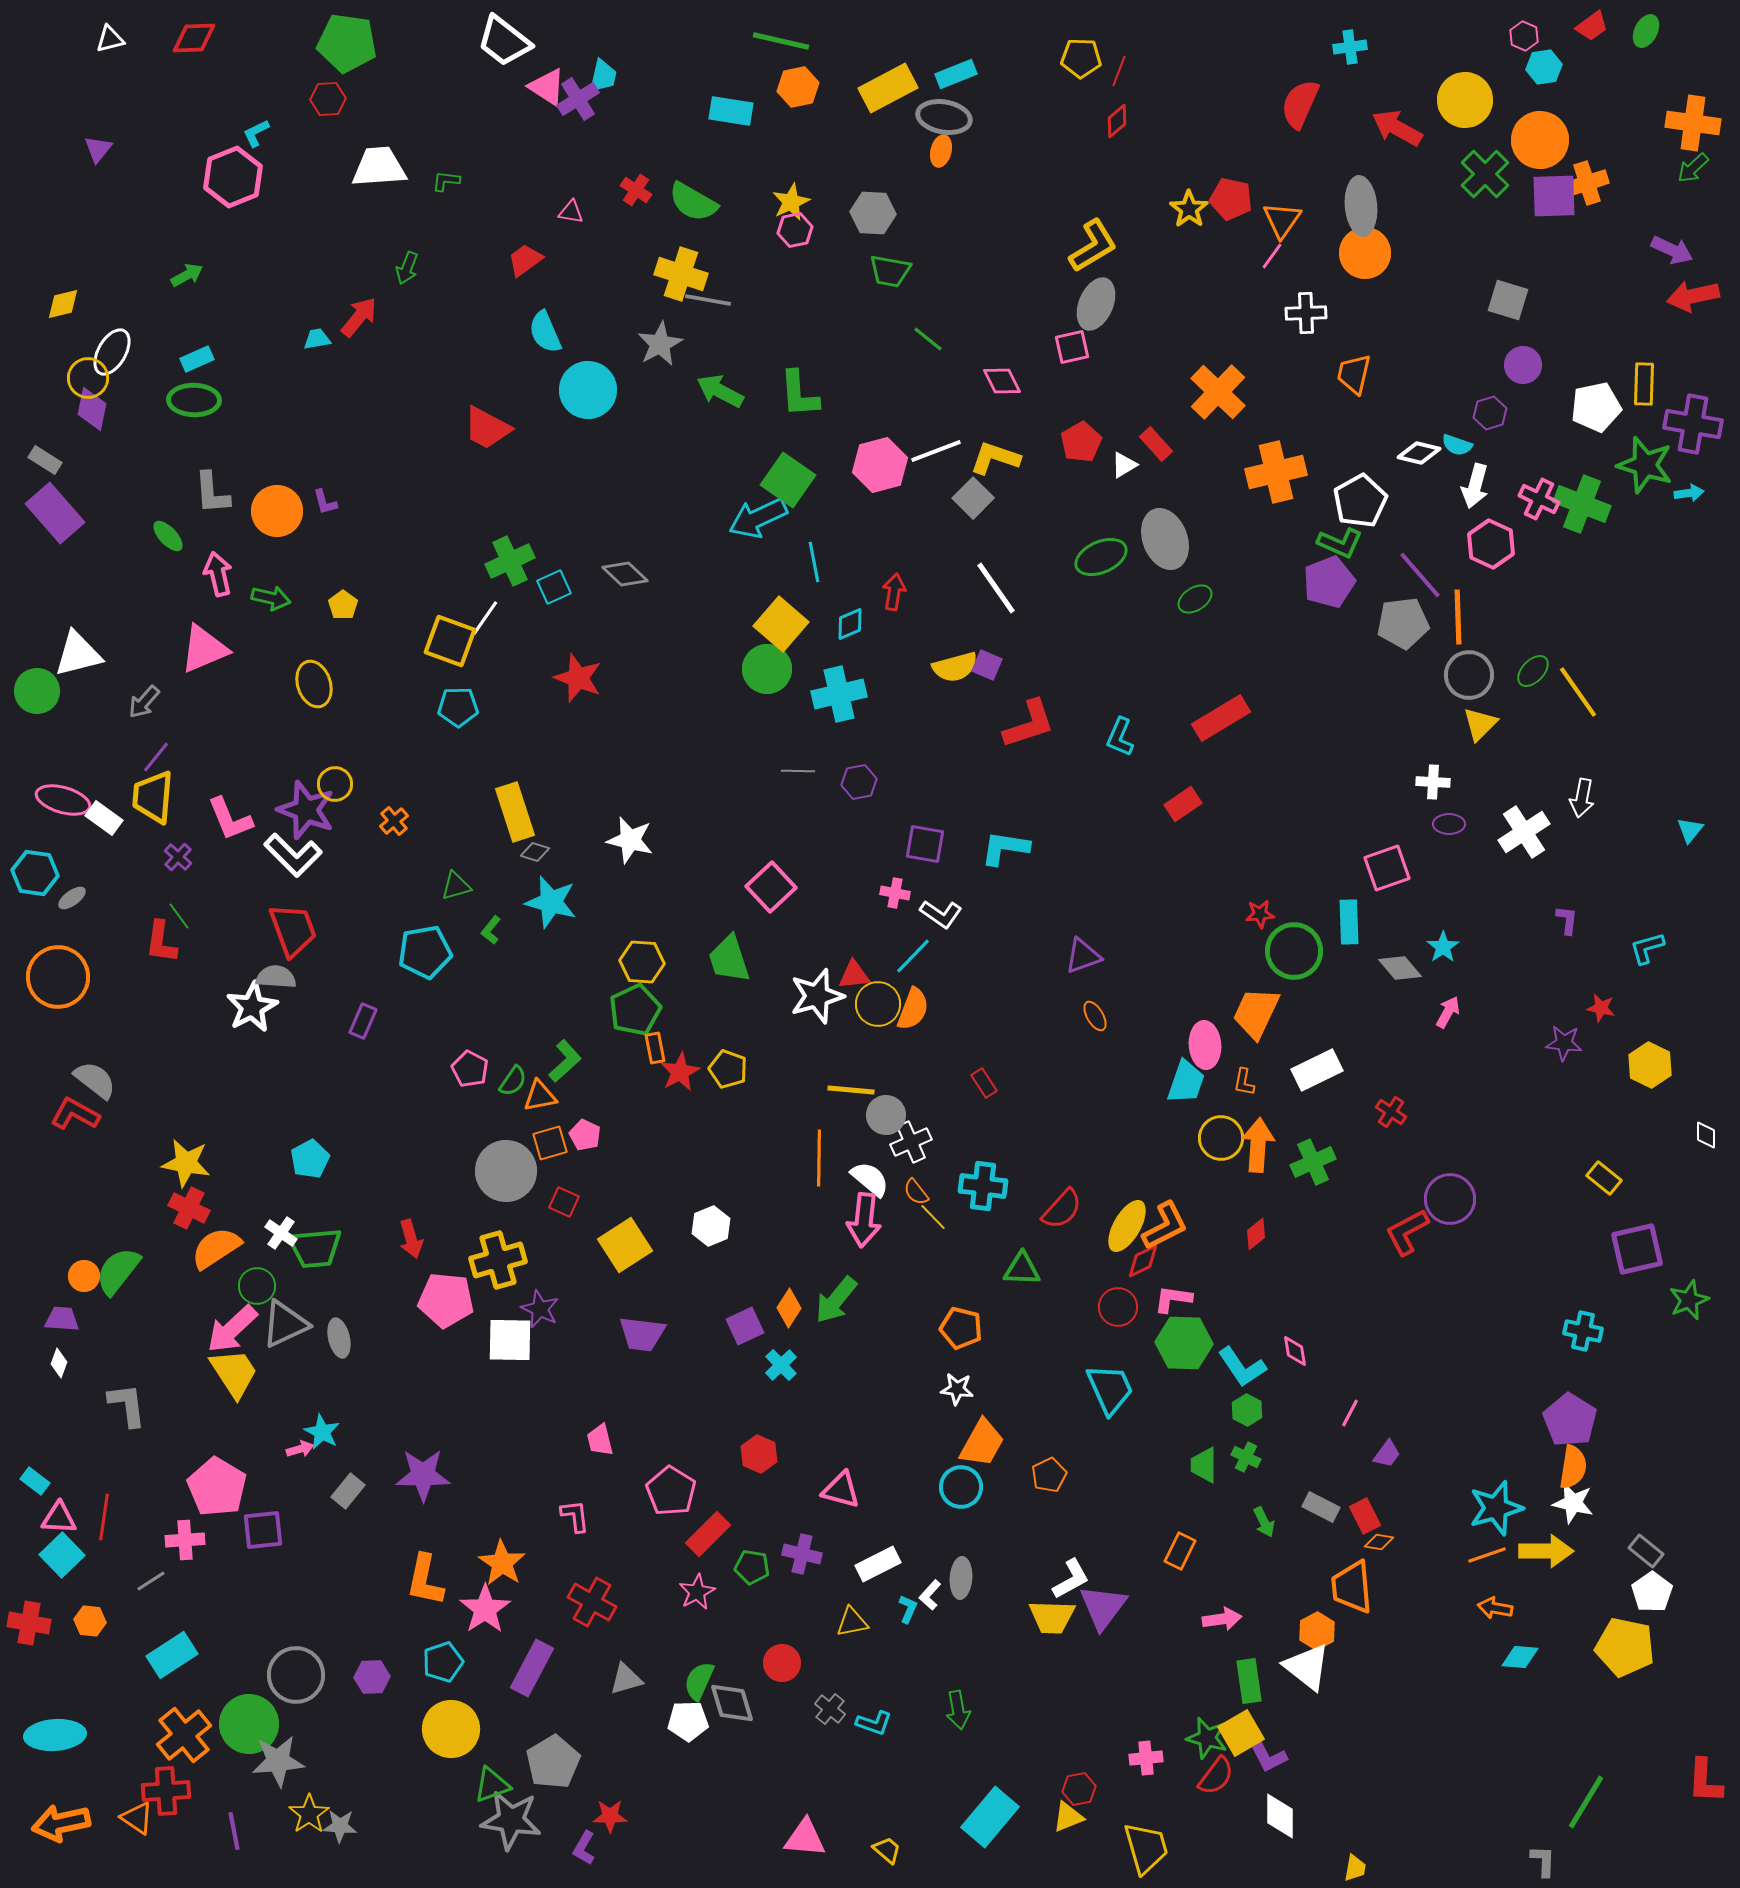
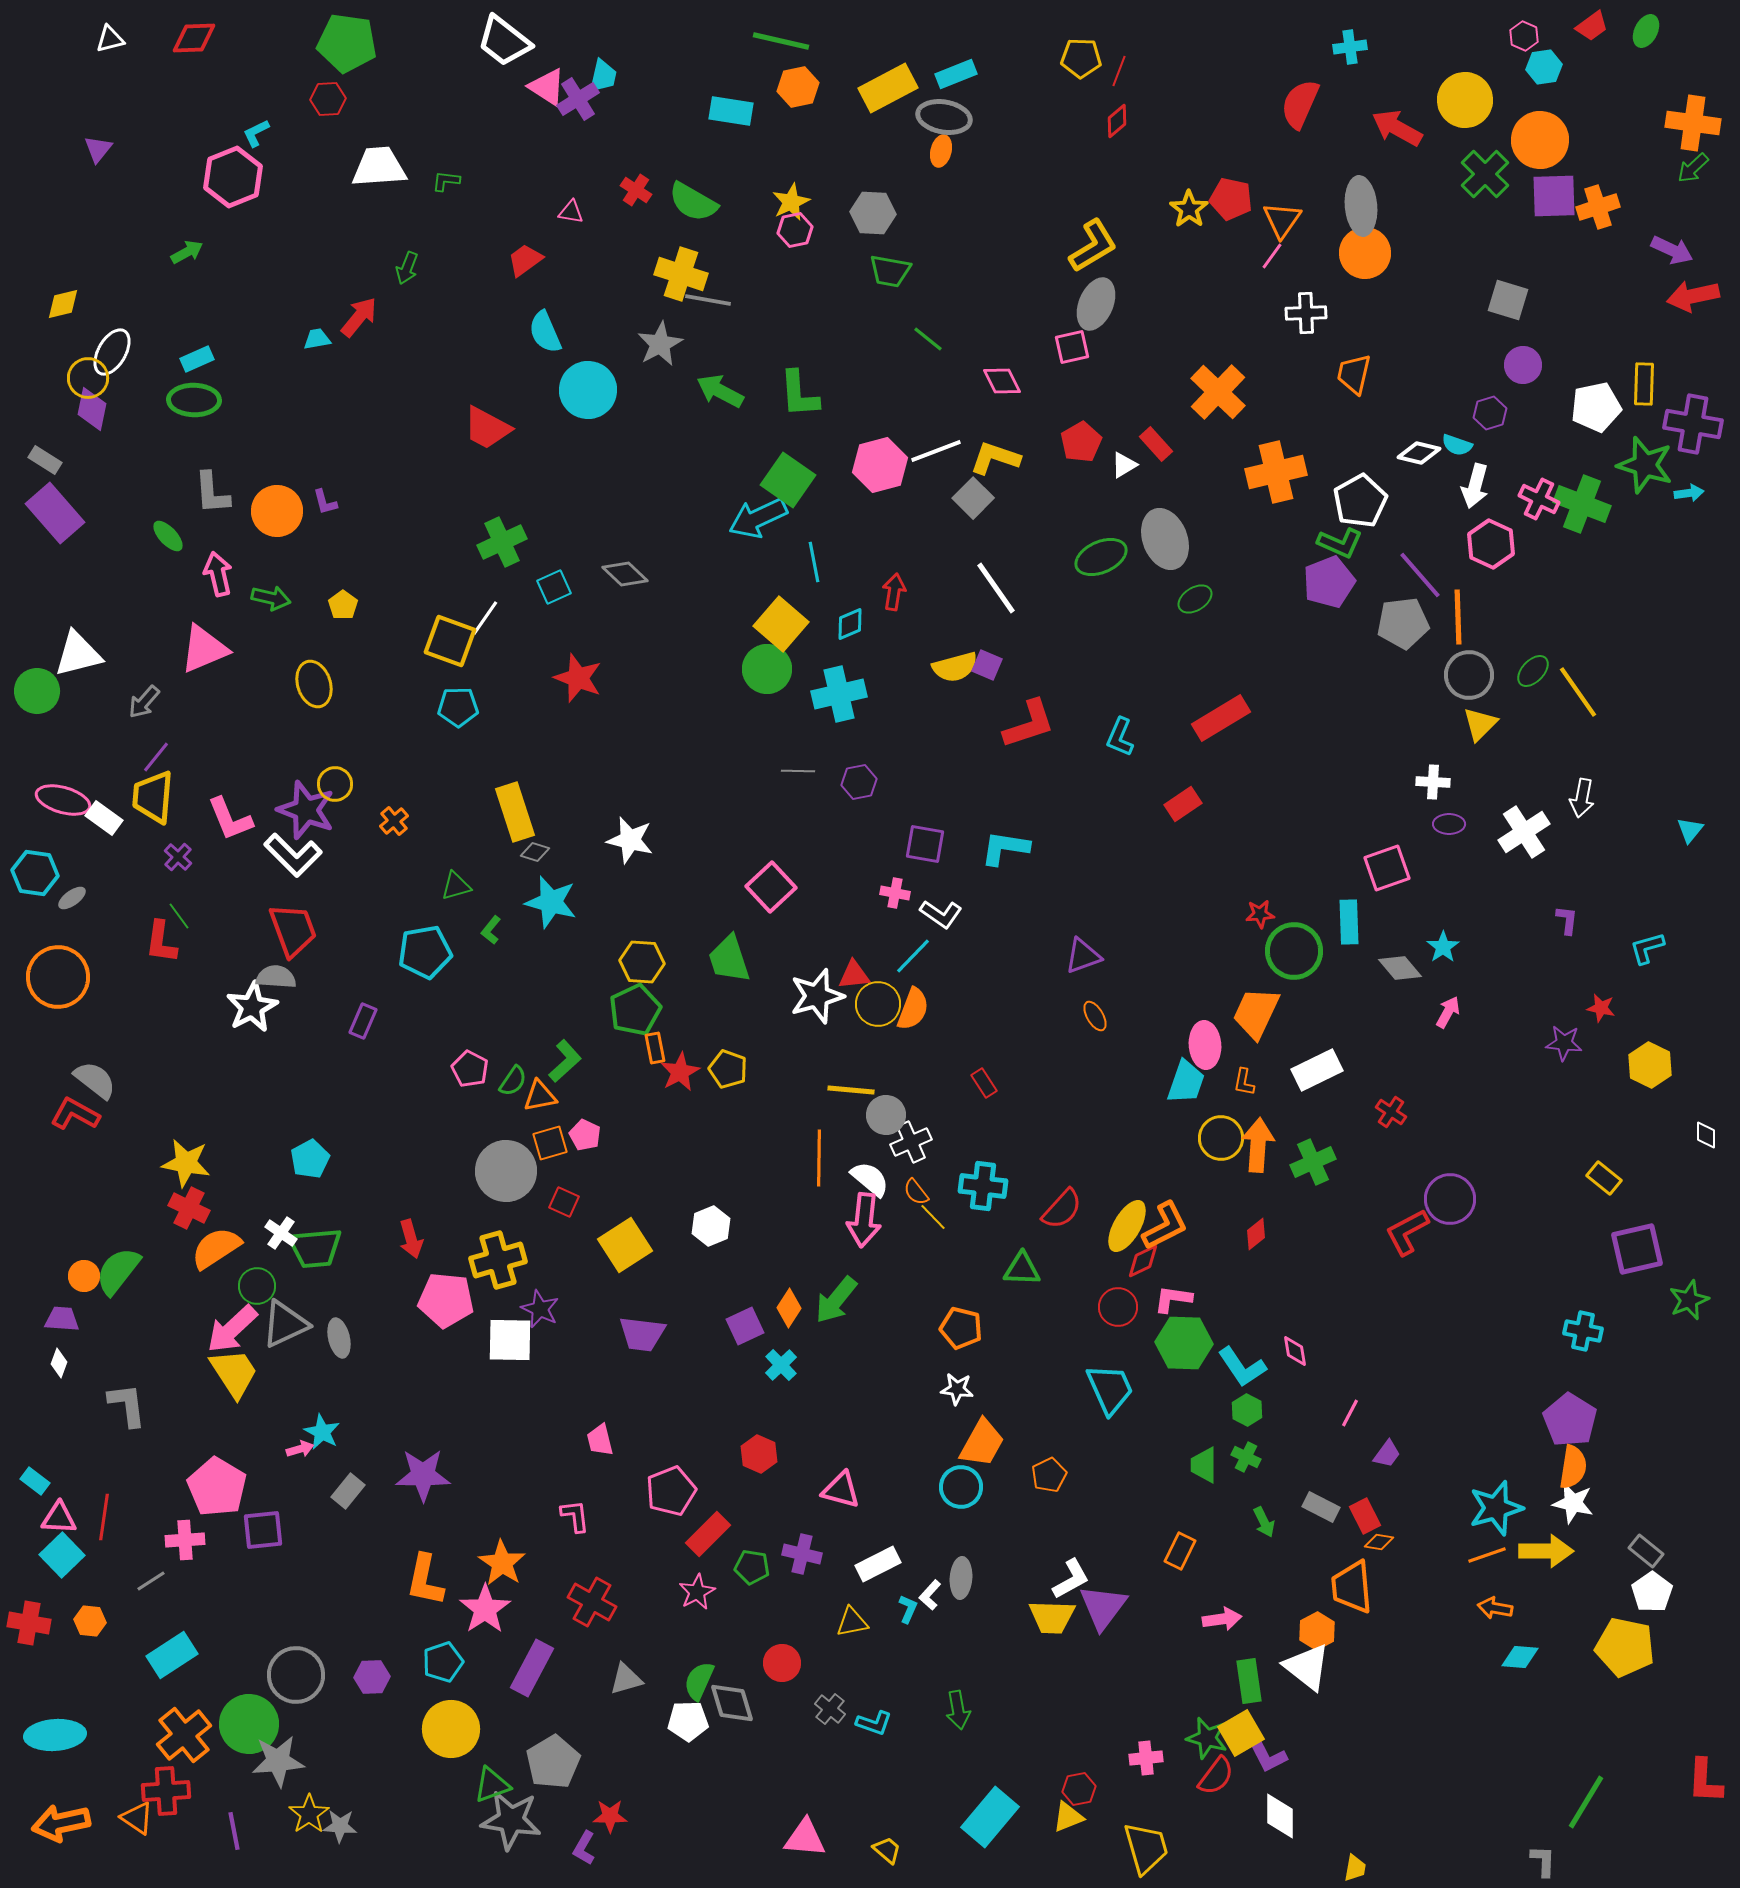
orange cross at (1587, 183): moved 11 px right, 24 px down
green arrow at (187, 275): moved 23 px up
green cross at (510, 561): moved 8 px left, 19 px up
pink pentagon at (671, 1491): rotated 18 degrees clockwise
